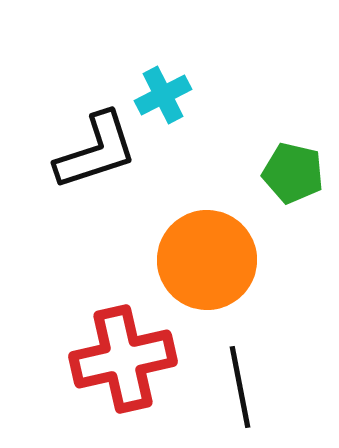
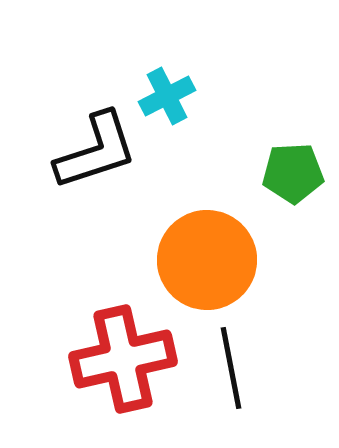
cyan cross: moved 4 px right, 1 px down
green pentagon: rotated 16 degrees counterclockwise
black line: moved 9 px left, 19 px up
